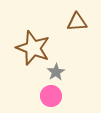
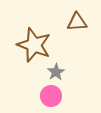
brown star: moved 1 px right, 3 px up
